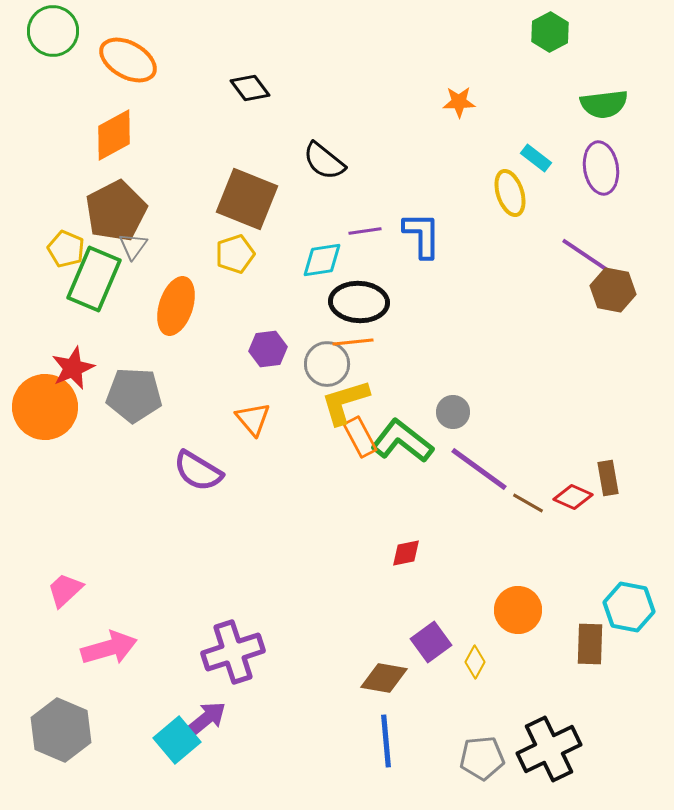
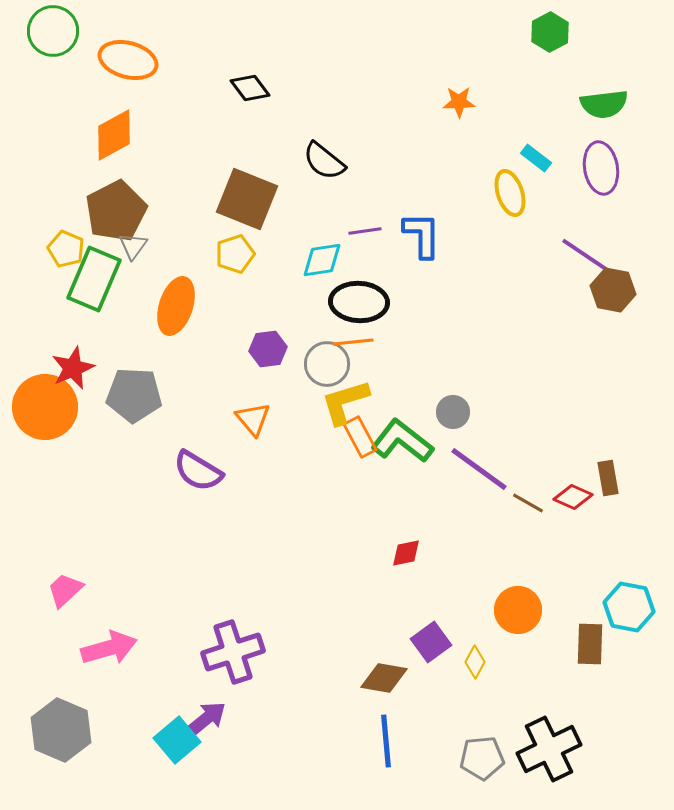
orange ellipse at (128, 60): rotated 14 degrees counterclockwise
